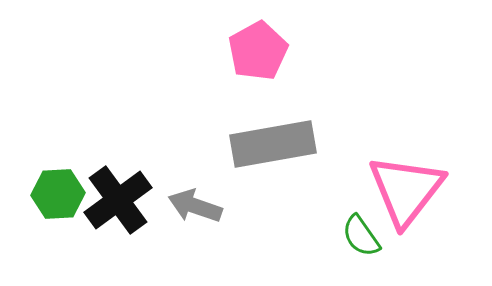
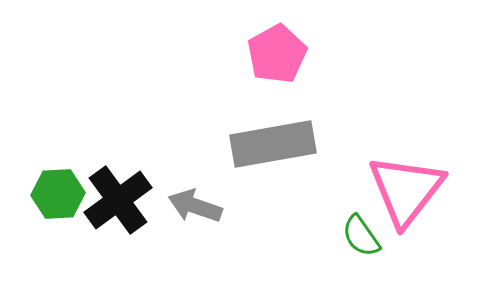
pink pentagon: moved 19 px right, 3 px down
